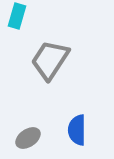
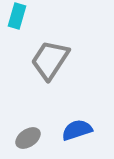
blue semicircle: rotated 72 degrees clockwise
